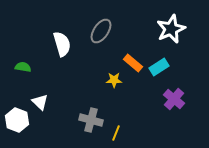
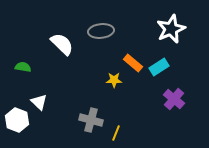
gray ellipse: rotated 50 degrees clockwise
white semicircle: rotated 30 degrees counterclockwise
white triangle: moved 1 px left
